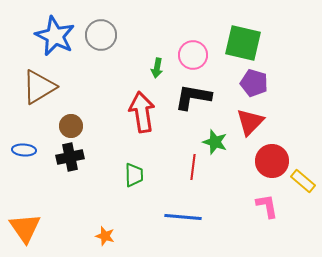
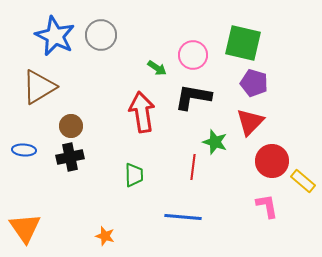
green arrow: rotated 66 degrees counterclockwise
